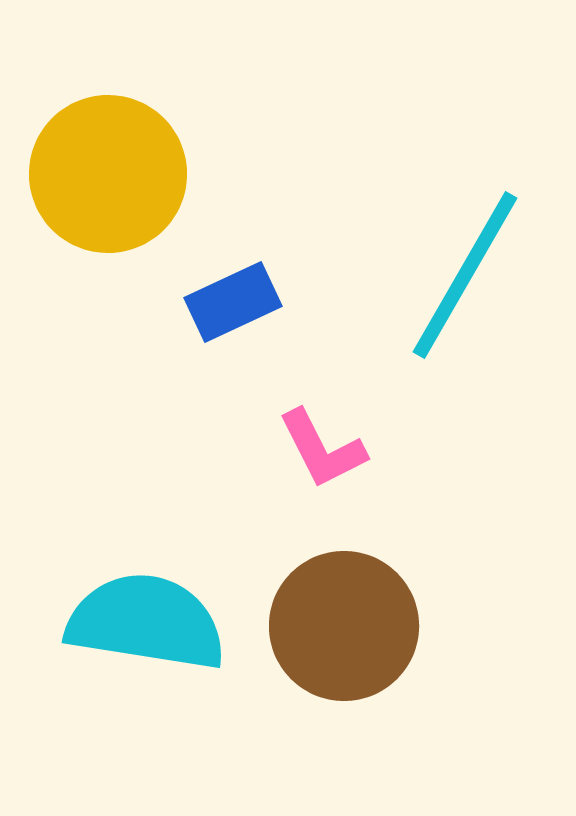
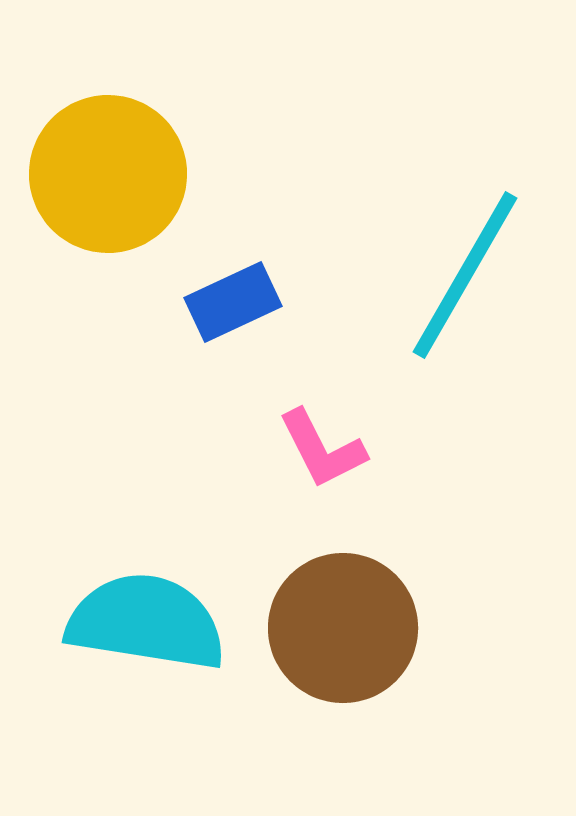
brown circle: moved 1 px left, 2 px down
